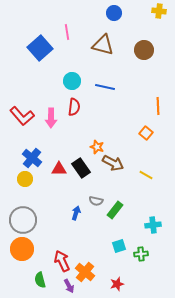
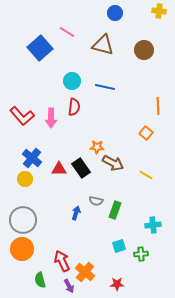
blue circle: moved 1 px right
pink line: rotated 49 degrees counterclockwise
orange star: rotated 16 degrees counterclockwise
green rectangle: rotated 18 degrees counterclockwise
red star: rotated 16 degrees clockwise
